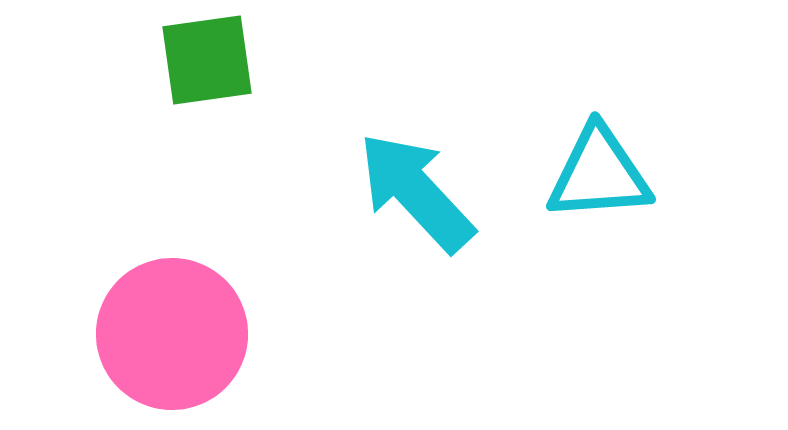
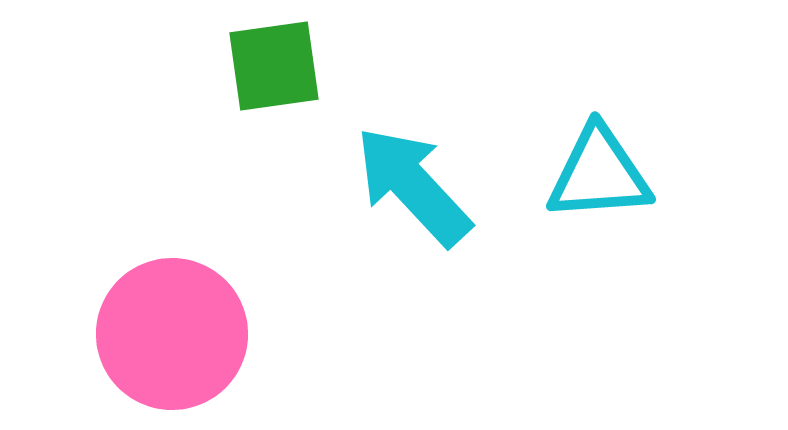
green square: moved 67 px right, 6 px down
cyan arrow: moved 3 px left, 6 px up
